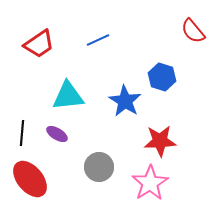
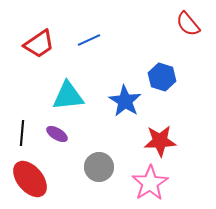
red semicircle: moved 5 px left, 7 px up
blue line: moved 9 px left
